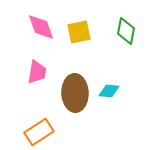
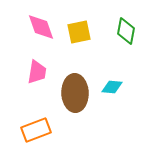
cyan diamond: moved 3 px right, 4 px up
orange rectangle: moved 3 px left, 2 px up; rotated 12 degrees clockwise
